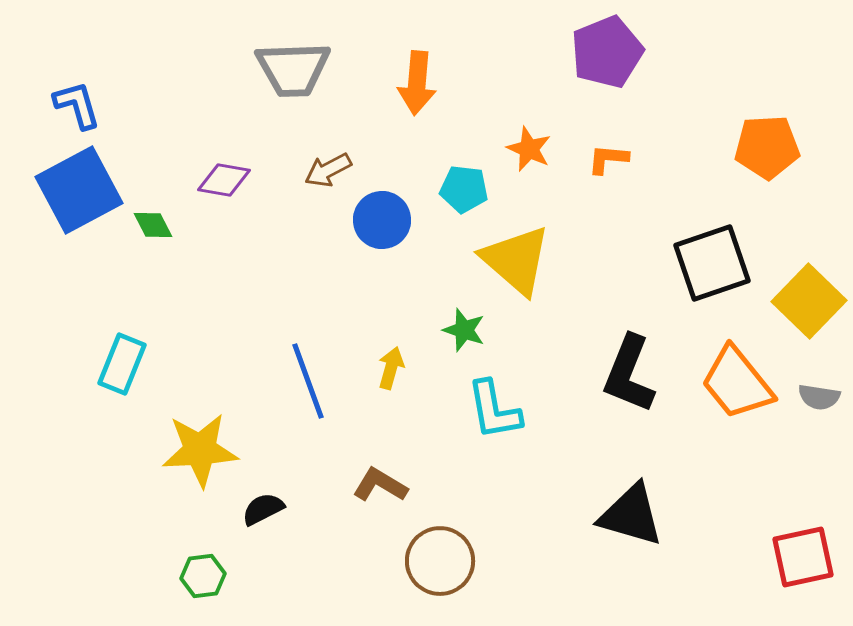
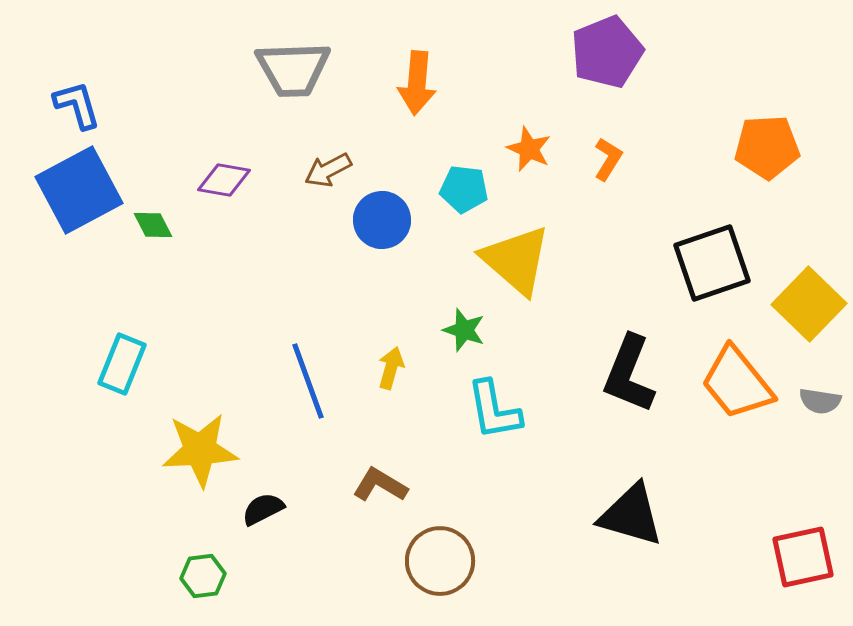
orange L-shape: rotated 117 degrees clockwise
yellow square: moved 3 px down
gray semicircle: moved 1 px right, 4 px down
